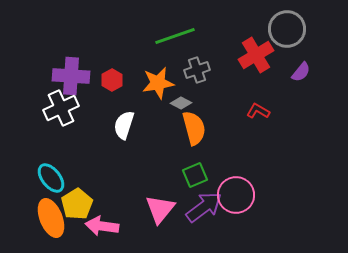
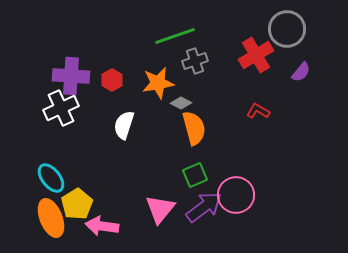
gray cross: moved 2 px left, 9 px up
